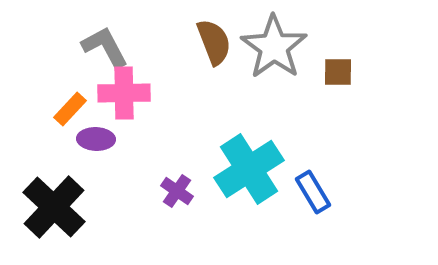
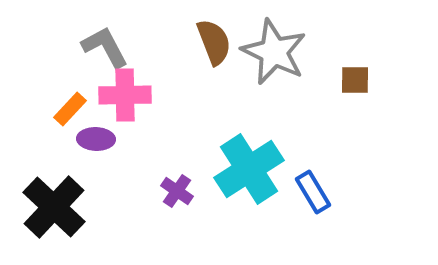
gray star: moved 5 px down; rotated 10 degrees counterclockwise
brown square: moved 17 px right, 8 px down
pink cross: moved 1 px right, 2 px down
